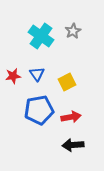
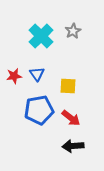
cyan cross: rotated 10 degrees clockwise
red star: moved 1 px right
yellow square: moved 1 px right, 4 px down; rotated 30 degrees clockwise
red arrow: moved 1 px down; rotated 48 degrees clockwise
black arrow: moved 1 px down
